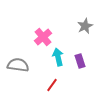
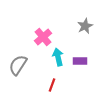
purple rectangle: rotated 72 degrees counterclockwise
gray semicircle: rotated 65 degrees counterclockwise
red line: rotated 16 degrees counterclockwise
